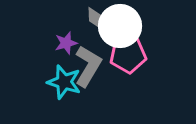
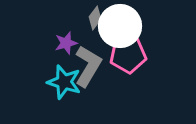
gray diamond: rotated 40 degrees clockwise
